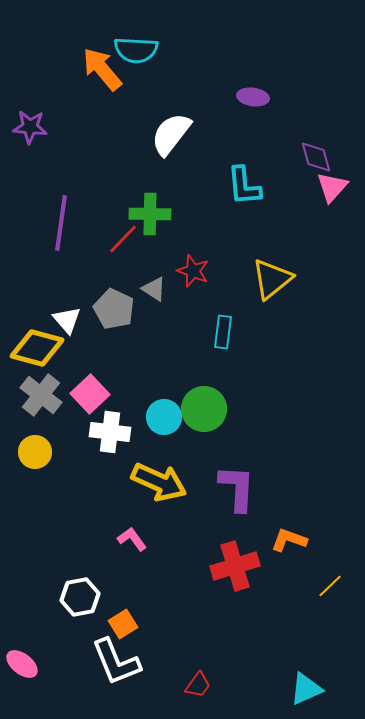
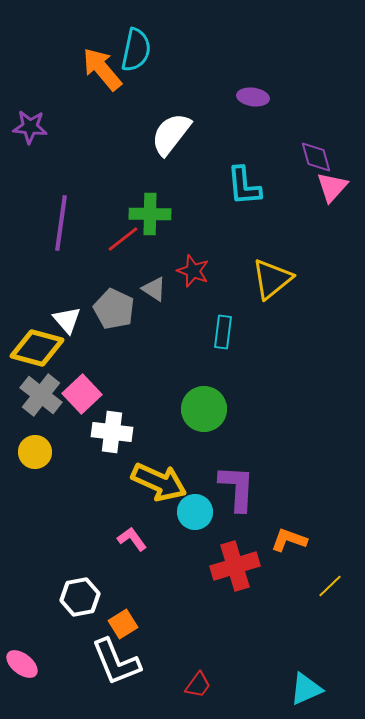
cyan semicircle: rotated 81 degrees counterclockwise
red line: rotated 8 degrees clockwise
pink square: moved 8 px left
cyan circle: moved 31 px right, 95 px down
white cross: moved 2 px right
